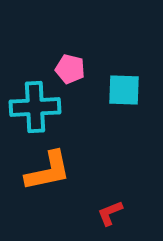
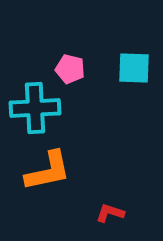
cyan square: moved 10 px right, 22 px up
cyan cross: moved 1 px down
red L-shape: rotated 40 degrees clockwise
